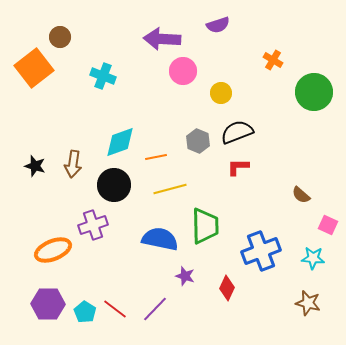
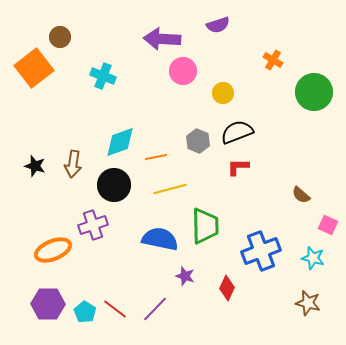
yellow circle: moved 2 px right
cyan star: rotated 10 degrees clockwise
